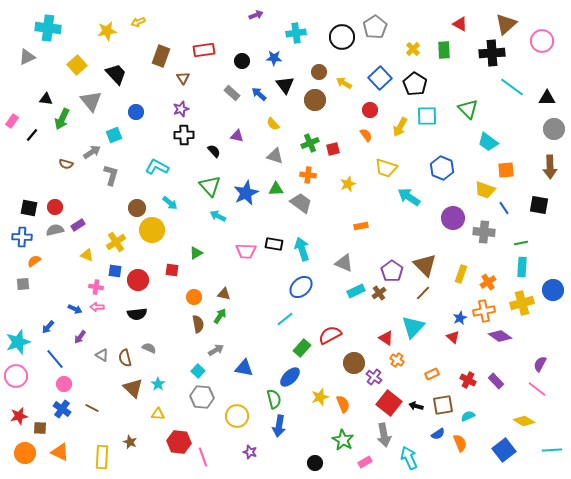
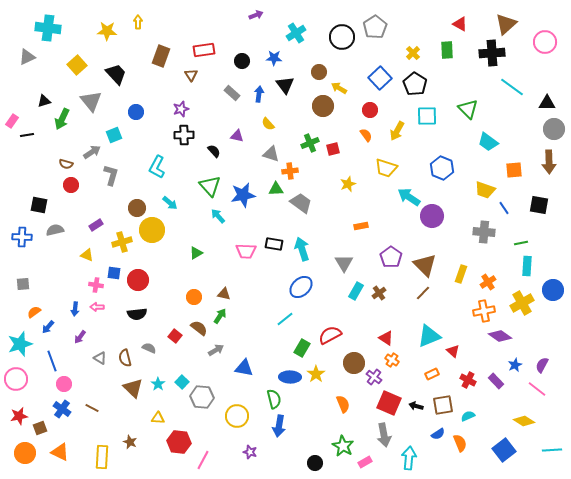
yellow arrow at (138, 22): rotated 112 degrees clockwise
yellow star at (107, 31): rotated 12 degrees clockwise
cyan cross at (296, 33): rotated 24 degrees counterclockwise
pink circle at (542, 41): moved 3 px right, 1 px down
yellow cross at (413, 49): moved 4 px down
green rectangle at (444, 50): moved 3 px right
brown triangle at (183, 78): moved 8 px right, 3 px up
yellow arrow at (344, 83): moved 5 px left, 5 px down
blue arrow at (259, 94): rotated 56 degrees clockwise
black triangle at (547, 98): moved 5 px down
black triangle at (46, 99): moved 2 px left, 2 px down; rotated 24 degrees counterclockwise
brown circle at (315, 100): moved 8 px right, 6 px down
yellow semicircle at (273, 124): moved 5 px left
yellow arrow at (400, 127): moved 3 px left, 4 px down
black line at (32, 135): moved 5 px left; rotated 40 degrees clockwise
gray triangle at (275, 156): moved 4 px left, 2 px up
cyan L-shape at (157, 167): rotated 90 degrees counterclockwise
brown arrow at (550, 167): moved 1 px left, 5 px up
orange square at (506, 170): moved 8 px right
orange cross at (308, 175): moved 18 px left, 4 px up; rotated 14 degrees counterclockwise
blue star at (246, 193): moved 3 px left, 2 px down; rotated 15 degrees clockwise
red circle at (55, 207): moved 16 px right, 22 px up
black square at (29, 208): moved 10 px right, 3 px up
cyan arrow at (218, 216): rotated 21 degrees clockwise
purple circle at (453, 218): moved 21 px left, 2 px up
purple rectangle at (78, 225): moved 18 px right
yellow cross at (116, 242): moved 6 px right; rotated 18 degrees clockwise
orange semicircle at (34, 261): moved 51 px down
gray triangle at (344, 263): rotated 36 degrees clockwise
cyan rectangle at (522, 267): moved 5 px right, 1 px up
red square at (172, 270): moved 3 px right, 66 px down; rotated 32 degrees clockwise
blue square at (115, 271): moved 1 px left, 2 px down
purple pentagon at (392, 271): moved 1 px left, 14 px up
pink cross at (96, 287): moved 2 px up
cyan rectangle at (356, 291): rotated 36 degrees counterclockwise
yellow cross at (522, 303): rotated 15 degrees counterclockwise
blue arrow at (75, 309): rotated 72 degrees clockwise
blue star at (460, 318): moved 55 px right, 47 px down
brown semicircle at (198, 324): moved 1 px right, 4 px down; rotated 42 degrees counterclockwise
cyan triangle at (413, 327): moved 16 px right, 9 px down; rotated 25 degrees clockwise
red triangle at (453, 337): moved 14 px down
cyan star at (18, 342): moved 2 px right, 2 px down
green rectangle at (302, 348): rotated 12 degrees counterclockwise
gray triangle at (102, 355): moved 2 px left, 3 px down
blue line at (55, 359): moved 3 px left, 2 px down; rotated 20 degrees clockwise
orange cross at (397, 360): moved 5 px left
purple semicircle at (540, 364): moved 2 px right, 1 px down
cyan square at (198, 371): moved 16 px left, 11 px down
pink circle at (16, 376): moved 3 px down
blue ellipse at (290, 377): rotated 45 degrees clockwise
yellow star at (320, 397): moved 4 px left, 23 px up; rotated 18 degrees counterclockwise
red square at (389, 403): rotated 15 degrees counterclockwise
yellow triangle at (158, 414): moved 4 px down
brown square at (40, 428): rotated 24 degrees counterclockwise
green star at (343, 440): moved 6 px down
pink line at (203, 457): moved 3 px down; rotated 48 degrees clockwise
cyan arrow at (409, 458): rotated 30 degrees clockwise
